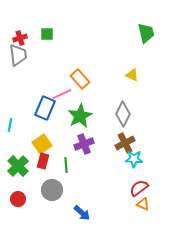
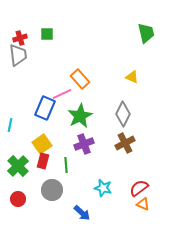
yellow triangle: moved 2 px down
cyan star: moved 31 px left, 29 px down; rotated 12 degrees clockwise
